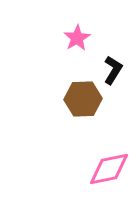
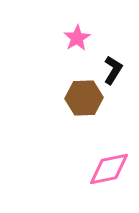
brown hexagon: moved 1 px right, 1 px up
